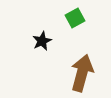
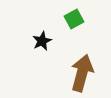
green square: moved 1 px left, 1 px down
